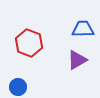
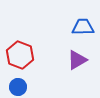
blue trapezoid: moved 2 px up
red hexagon: moved 9 px left, 12 px down
